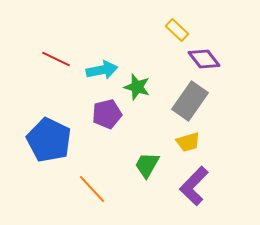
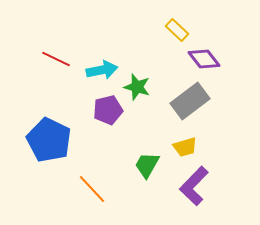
gray rectangle: rotated 18 degrees clockwise
purple pentagon: moved 1 px right, 4 px up
yellow trapezoid: moved 3 px left, 5 px down
